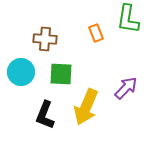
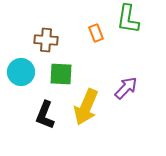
brown cross: moved 1 px right, 1 px down
